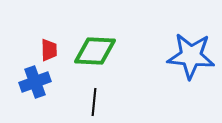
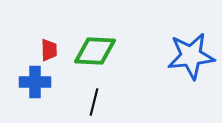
blue star: rotated 12 degrees counterclockwise
blue cross: rotated 20 degrees clockwise
black line: rotated 8 degrees clockwise
